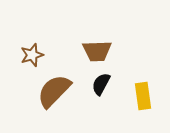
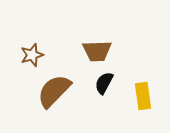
black semicircle: moved 3 px right, 1 px up
